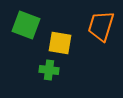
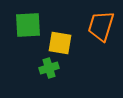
green square: moved 2 px right; rotated 24 degrees counterclockwise
green cross: moved 2 px up; rotated 24 degrees counterclockwise
